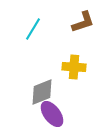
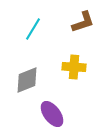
gray diamond: moved 15 px left, 12 px up
